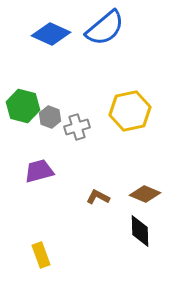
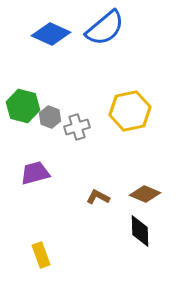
purple trapezoid: moved 4 px left, 2 px down
